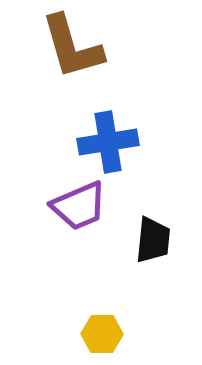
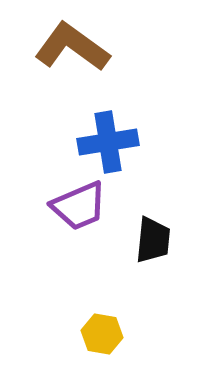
brown L-shape: rotated 142 degrees clockwise
yellow hexagon: rotated 9 degrees clockwise
